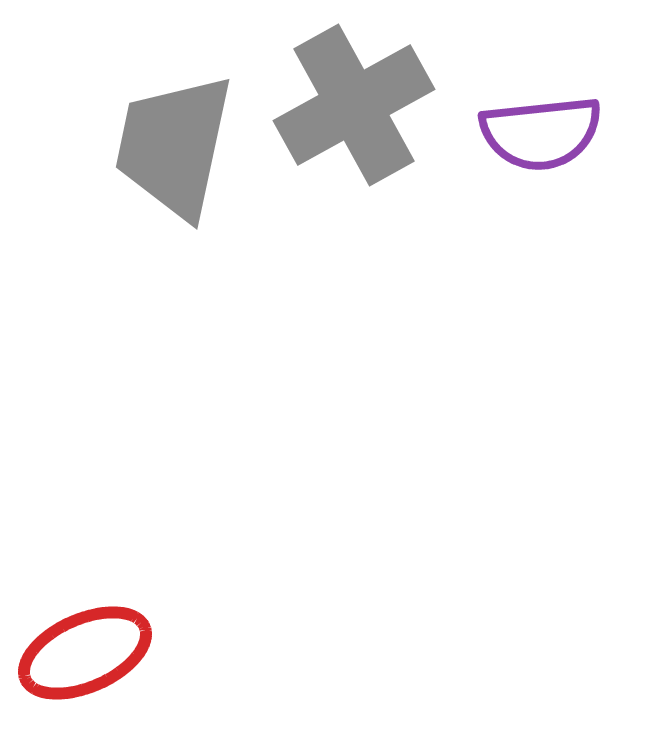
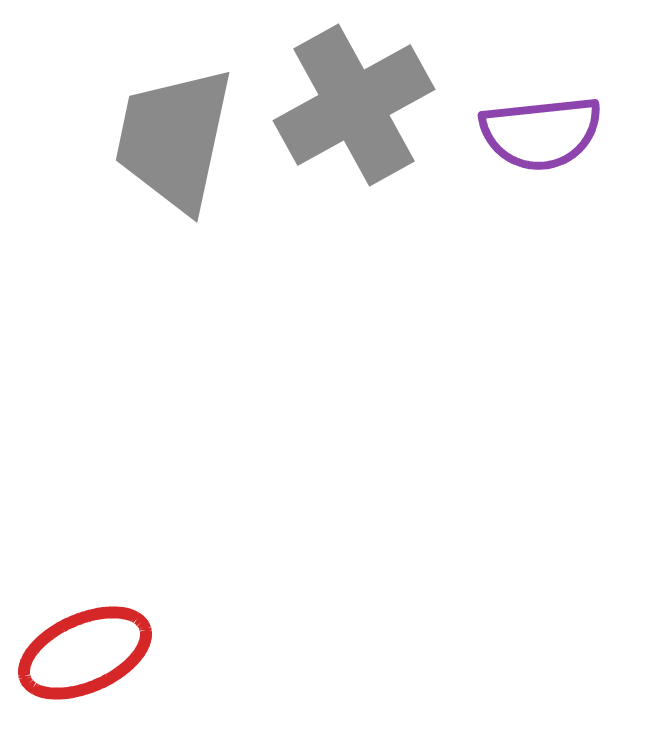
gray trapezoid: moved 7 px up
